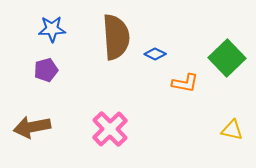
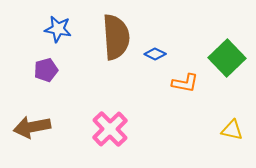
blue star: moved 6 px right; rotated 12 degrees clockwise
